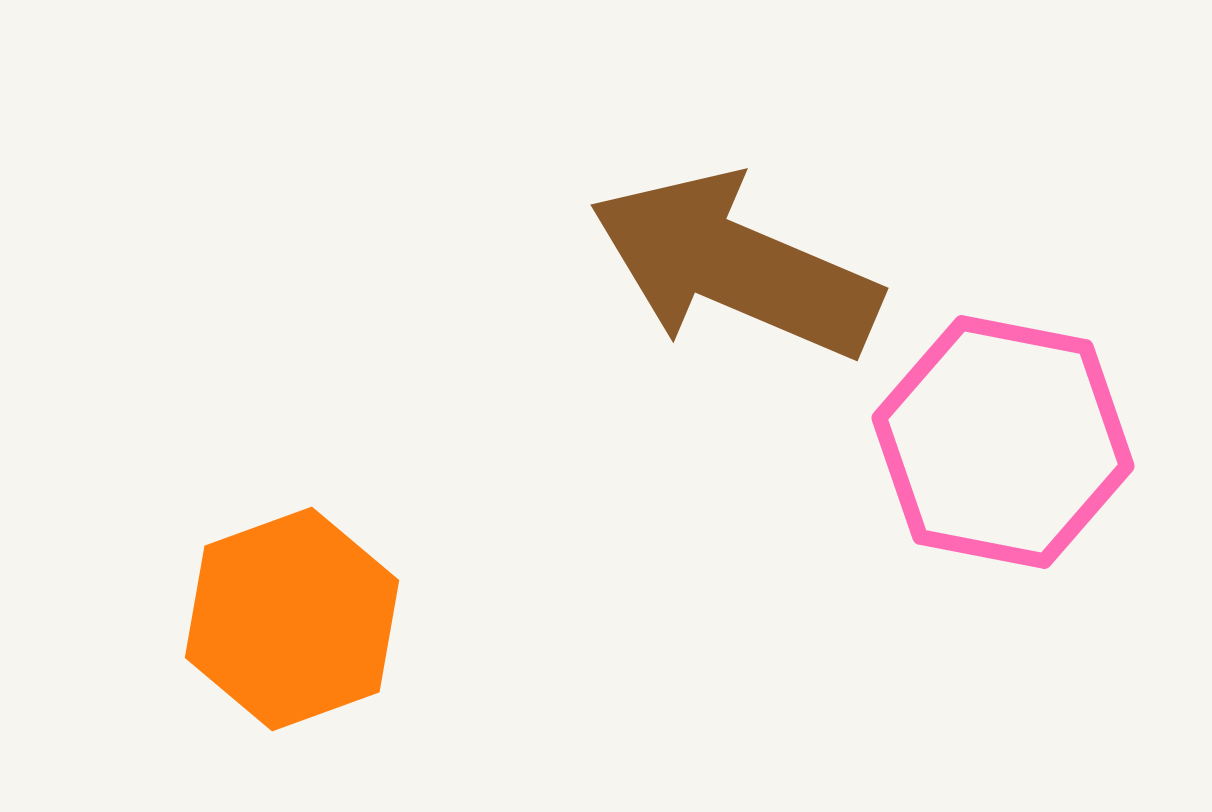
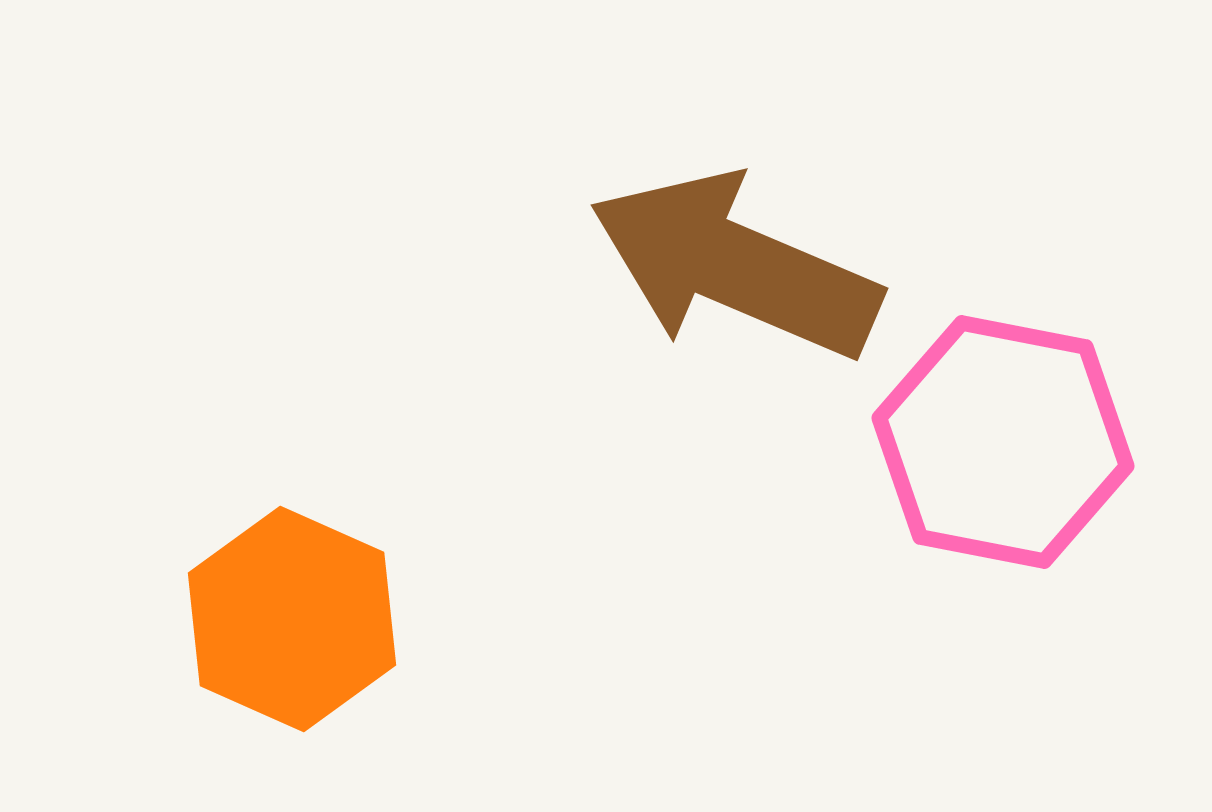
orange hexagon: rotated 16 degrees counterclockwise
